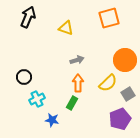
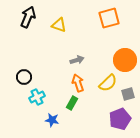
yellow triangle: moved 7 px left, 3 px up
orange arrow: rotated 18 degrees counterclockwise
gray square: rotated 16 degrees clockwise
cyan cross: moved 2 px up
